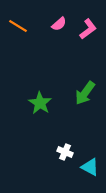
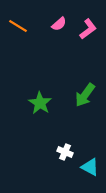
green arrow: moved 2 px down
